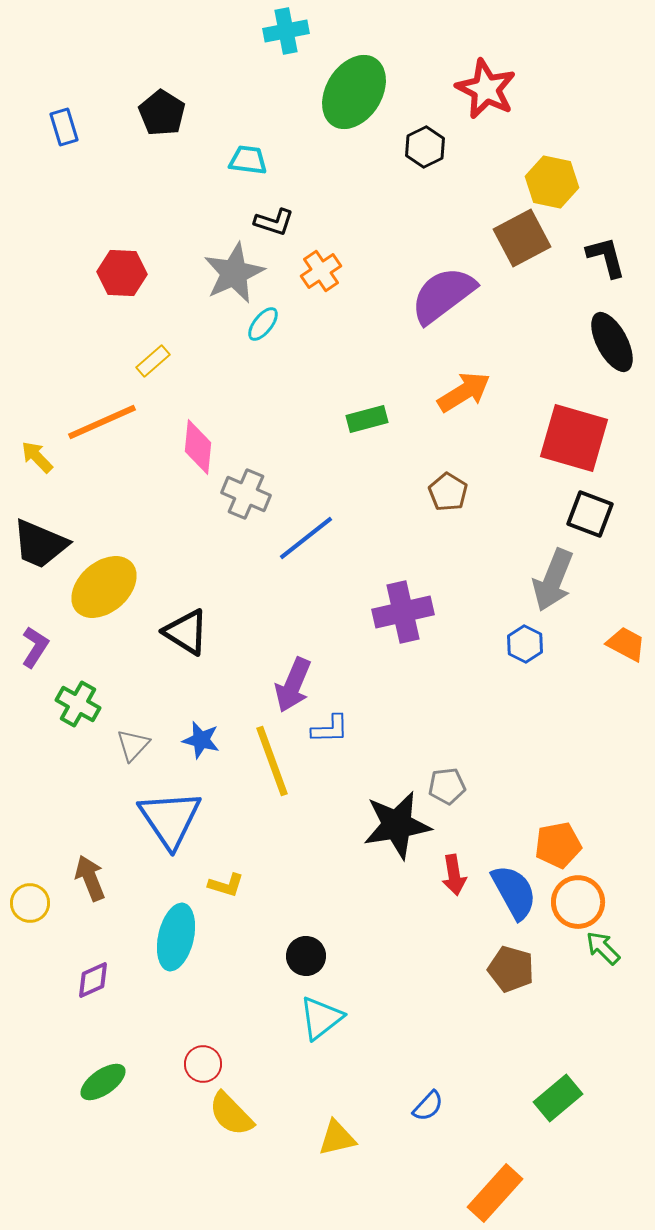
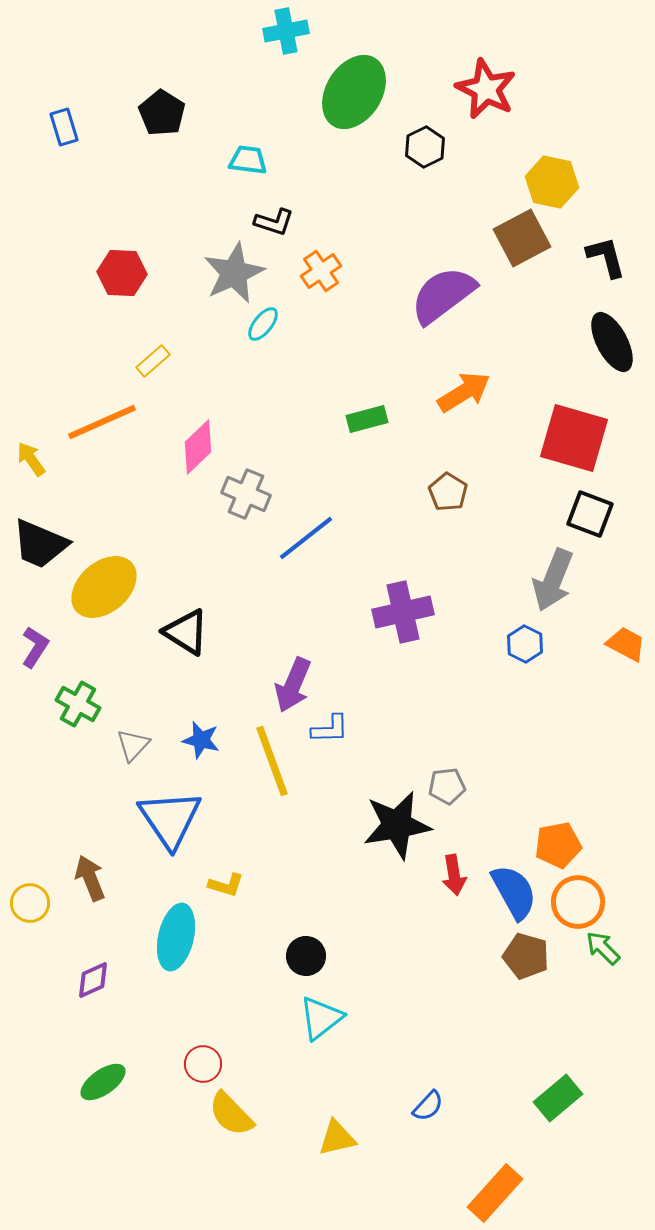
pink diamond at (198, 447): rotated 40 degrees clockwise
yellow arrow at (37, 457): moved 6 px left, 2 px down; rotated 9 degrees clockwise
brown pentagon at (511, 969): moved 15 px right, 13 px up
